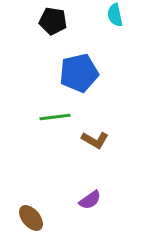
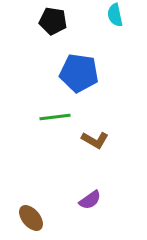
blue pentagon: rotated 21 degrees clockwise
